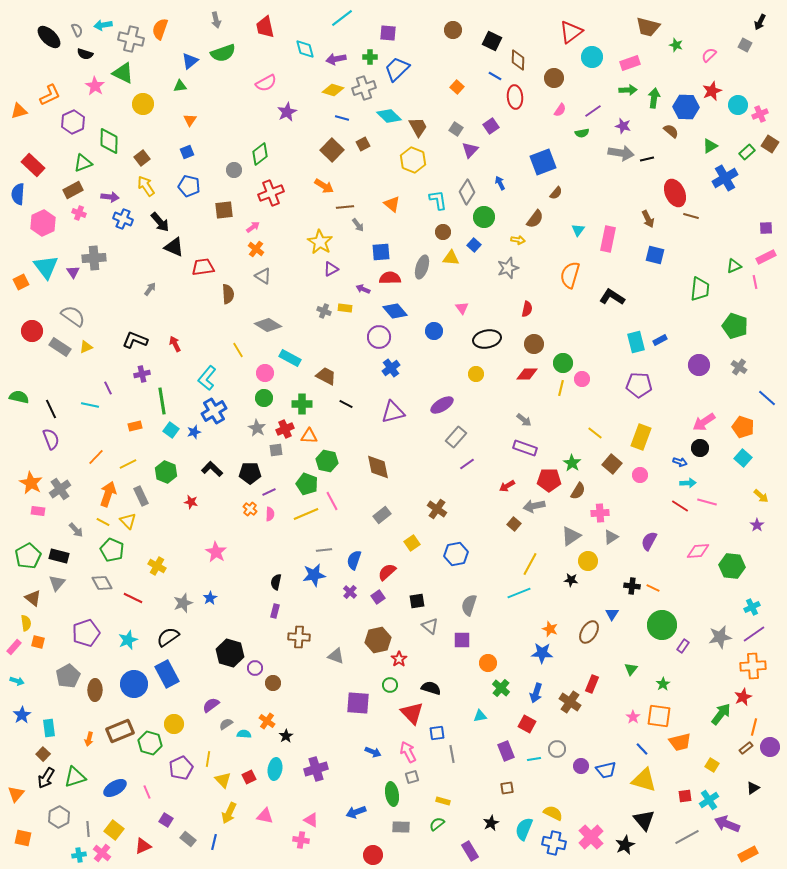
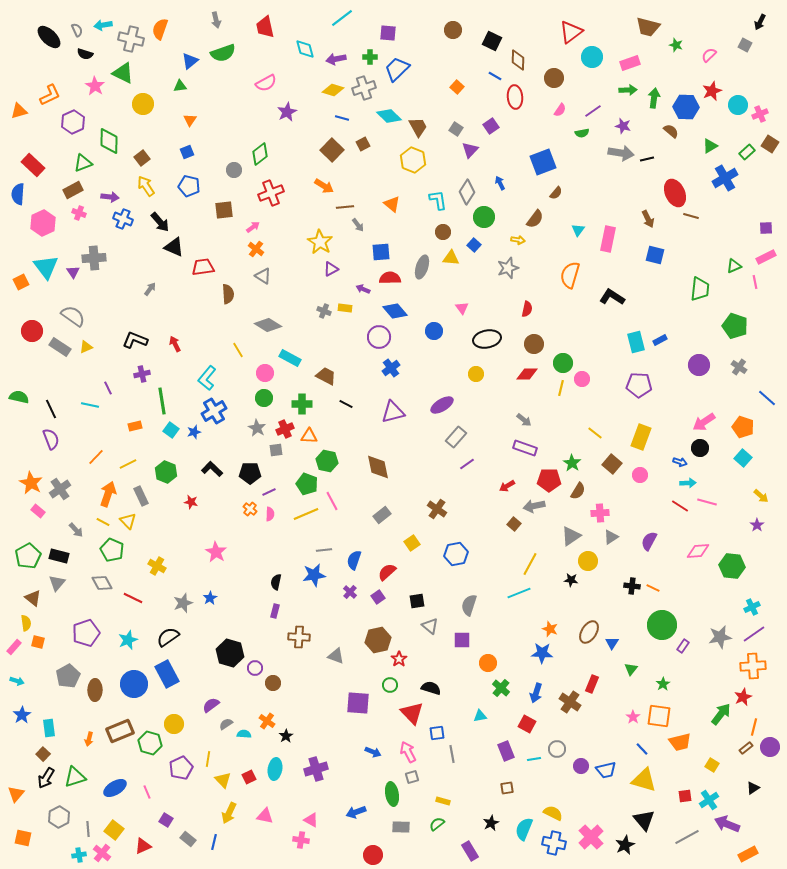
pink rectangle at (38, 511): rotated 32 degrees clockwise
blue triangle at (612, 614): moved 29 px down
